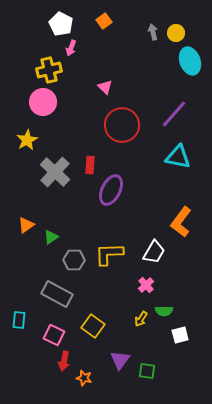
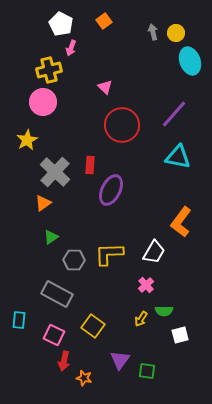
orange triangle: moved 17 px right, 22 px up
